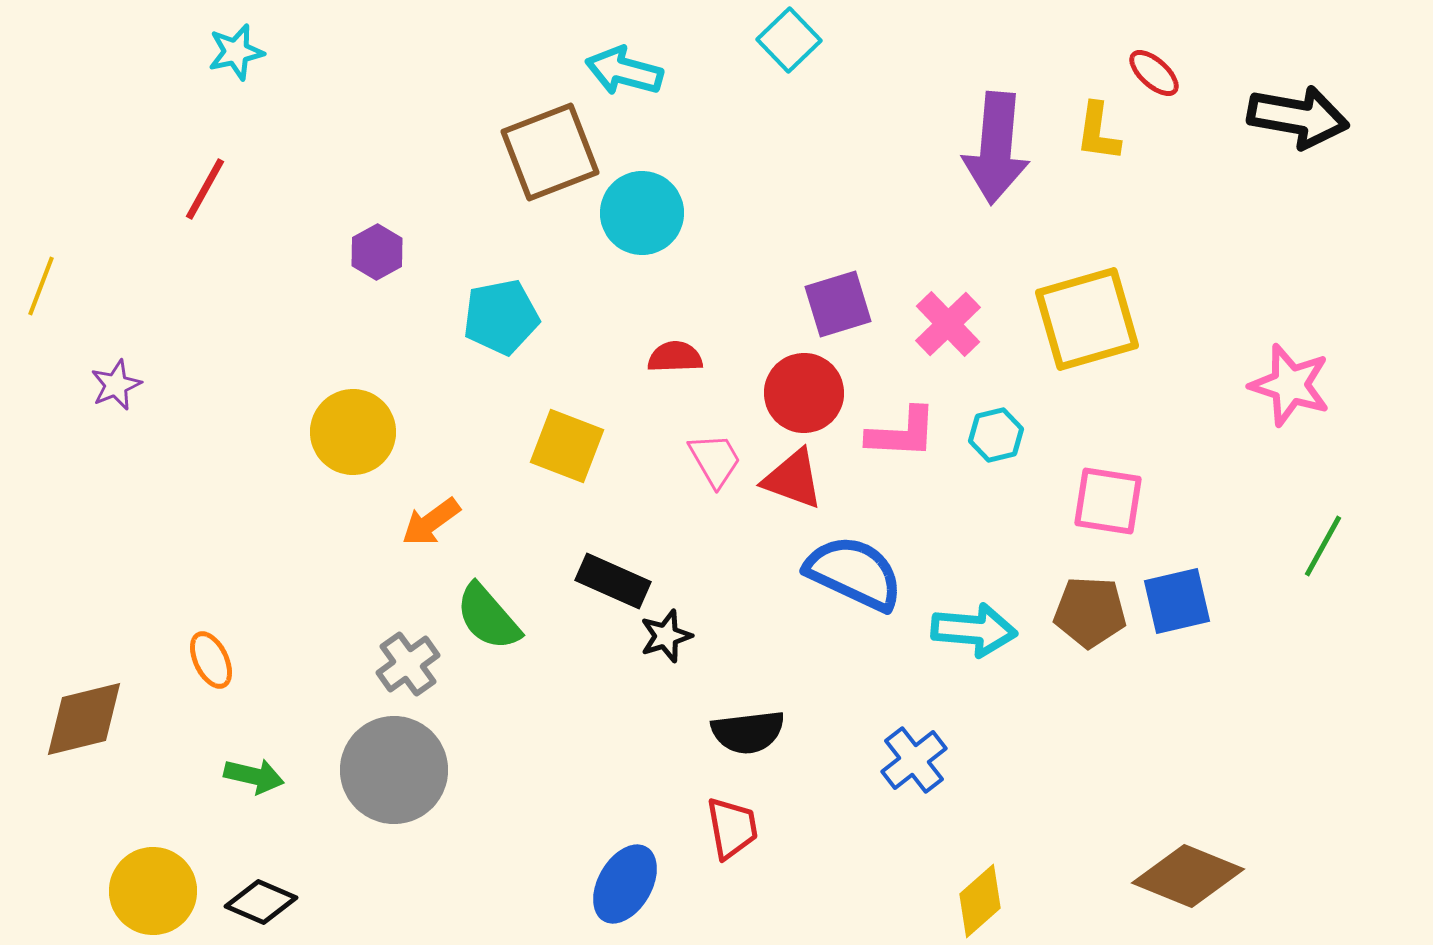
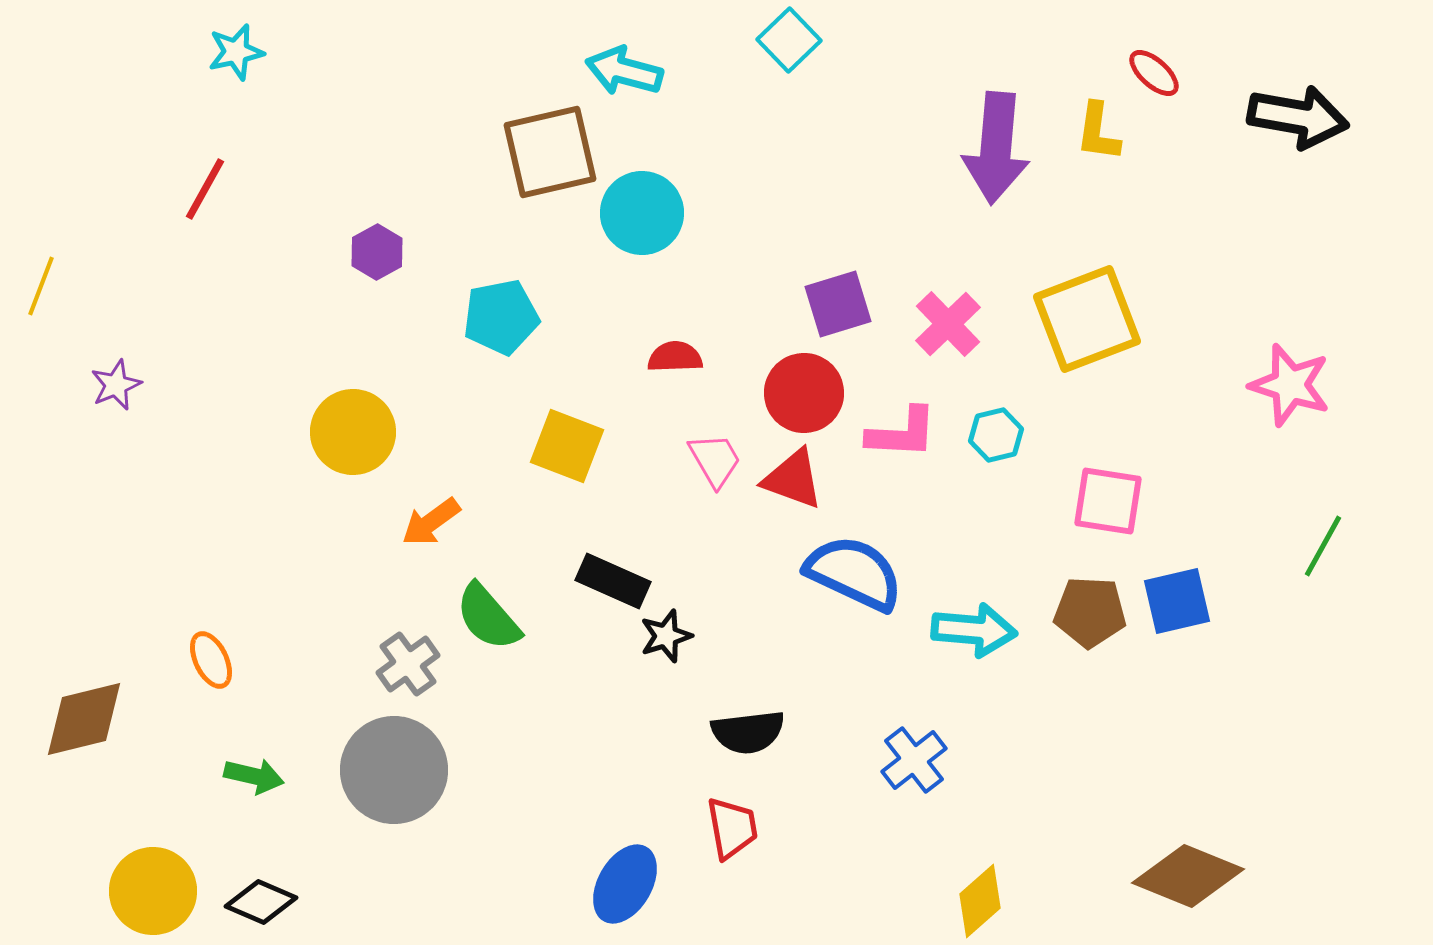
brown square at (550, 152): rotated 8 degrees clockwise
yellow square at (1087, 319): rotated 5 degrees counterclockwise
